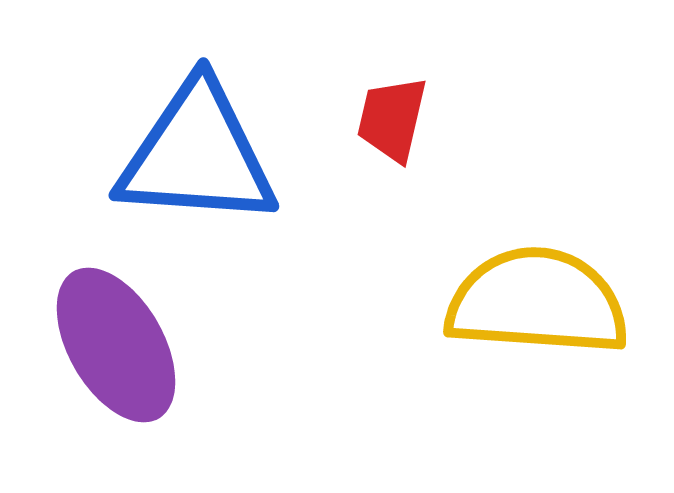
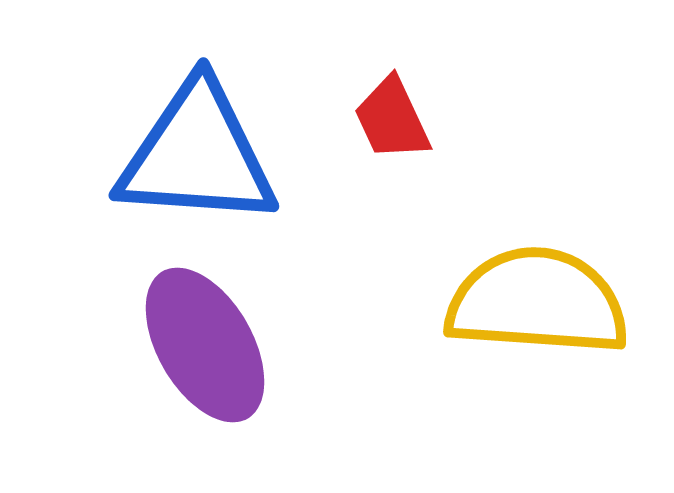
red trapezoid: rotated 38 degrees counterclockwise
purple ellipse: moved 89 px right
